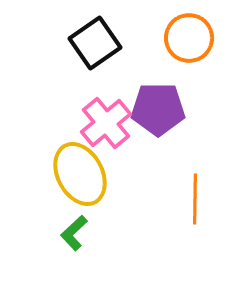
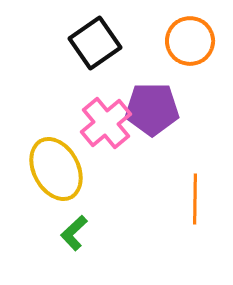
orange circle: moved 1 px right, 3 px down
purple pentagon: moved 6 px left
yellow ellipse: moved 24 px left, 5 px up
